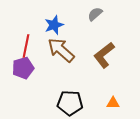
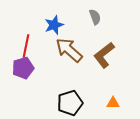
gray semicircle: moved 3 px down; rotated 112 degrees clockwise
brown arrow: moved 8 px right
black pentagon: rotated 20 degrees counterclockwise
